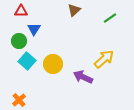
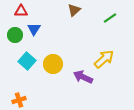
green circle: moved 4 px left, 6 px up
orange cross: rotated 24 degrees clockwise
